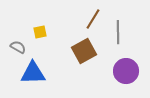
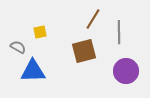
gray line: moved 1 px right
brown square: rotated 15 degrees clockwise
blue triangle: moved 2 px up
